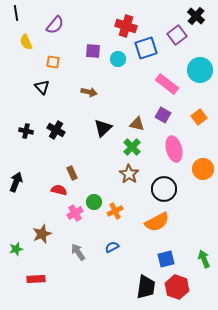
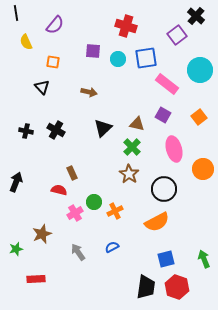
blue square at (146, 48): moved 10 px down; rotated 10 degrees clockwise
